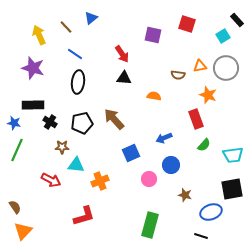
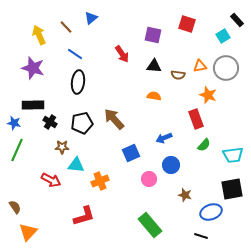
black triangle at (124, 78): moved 30 px right, 12 px up
green rectangle at (150, 225): rotated 55 degrees counterclockwise
orange triangle at (23, 231): moved 5 px right, 1 px down
